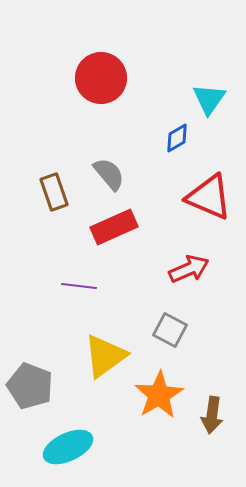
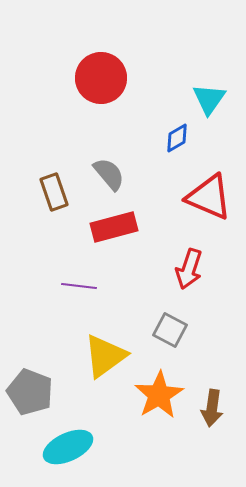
red rectangle: rotated 9 degrees clockwise
red arrow: rotated 132 degrees clockwise
gray pentagon: moved 6 px down
brown arrow: moved 7 px up
